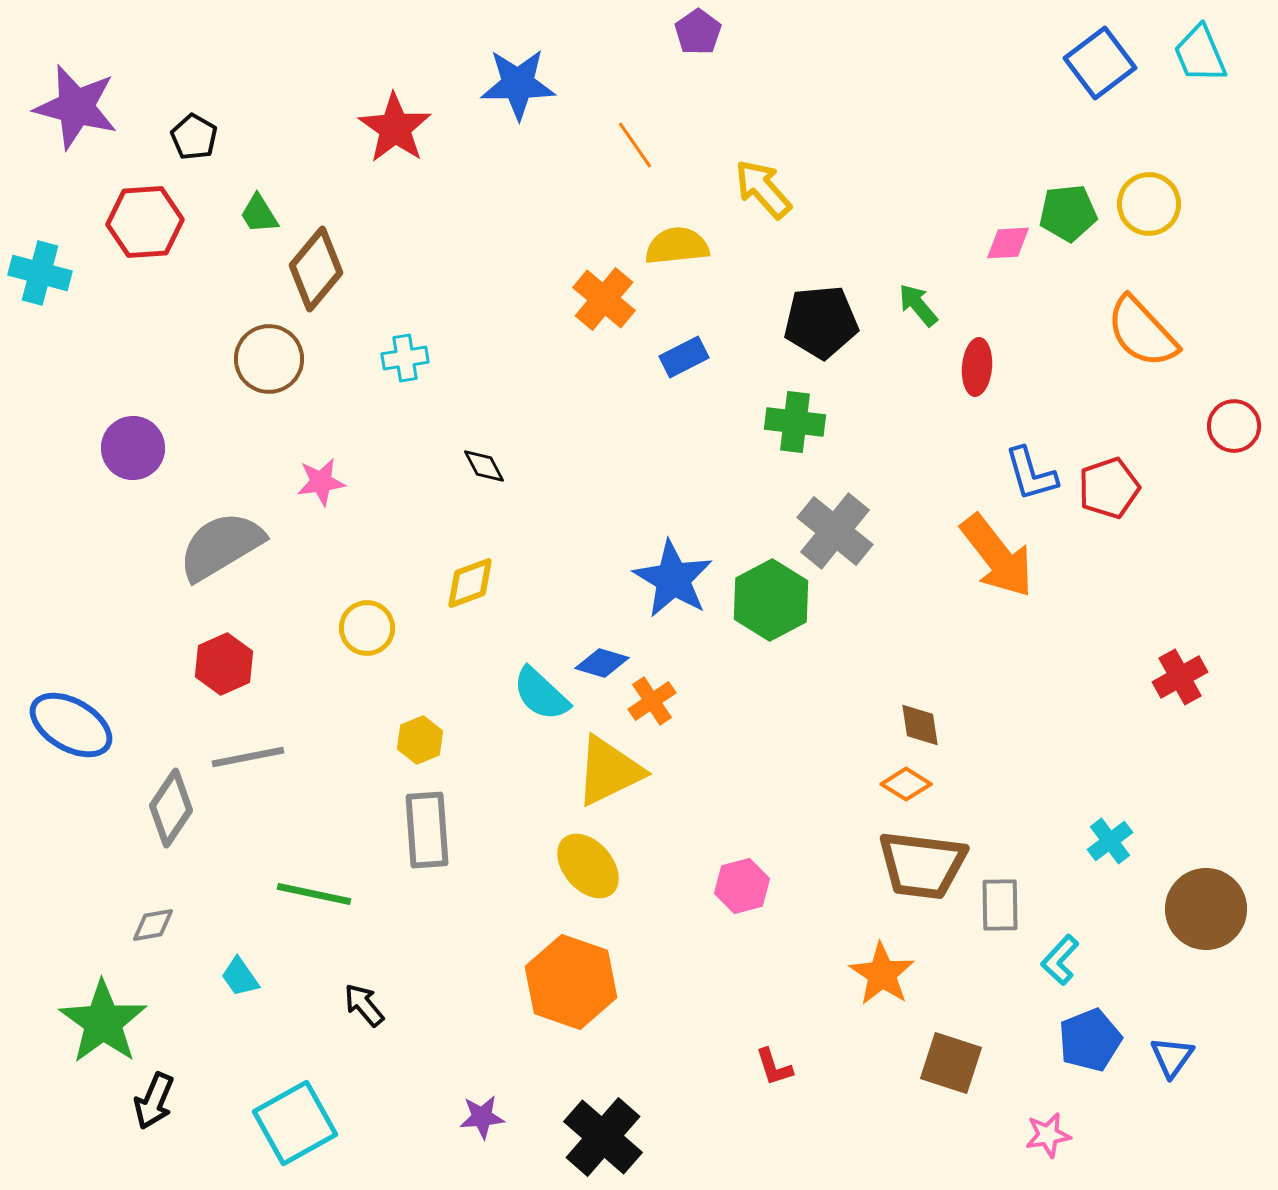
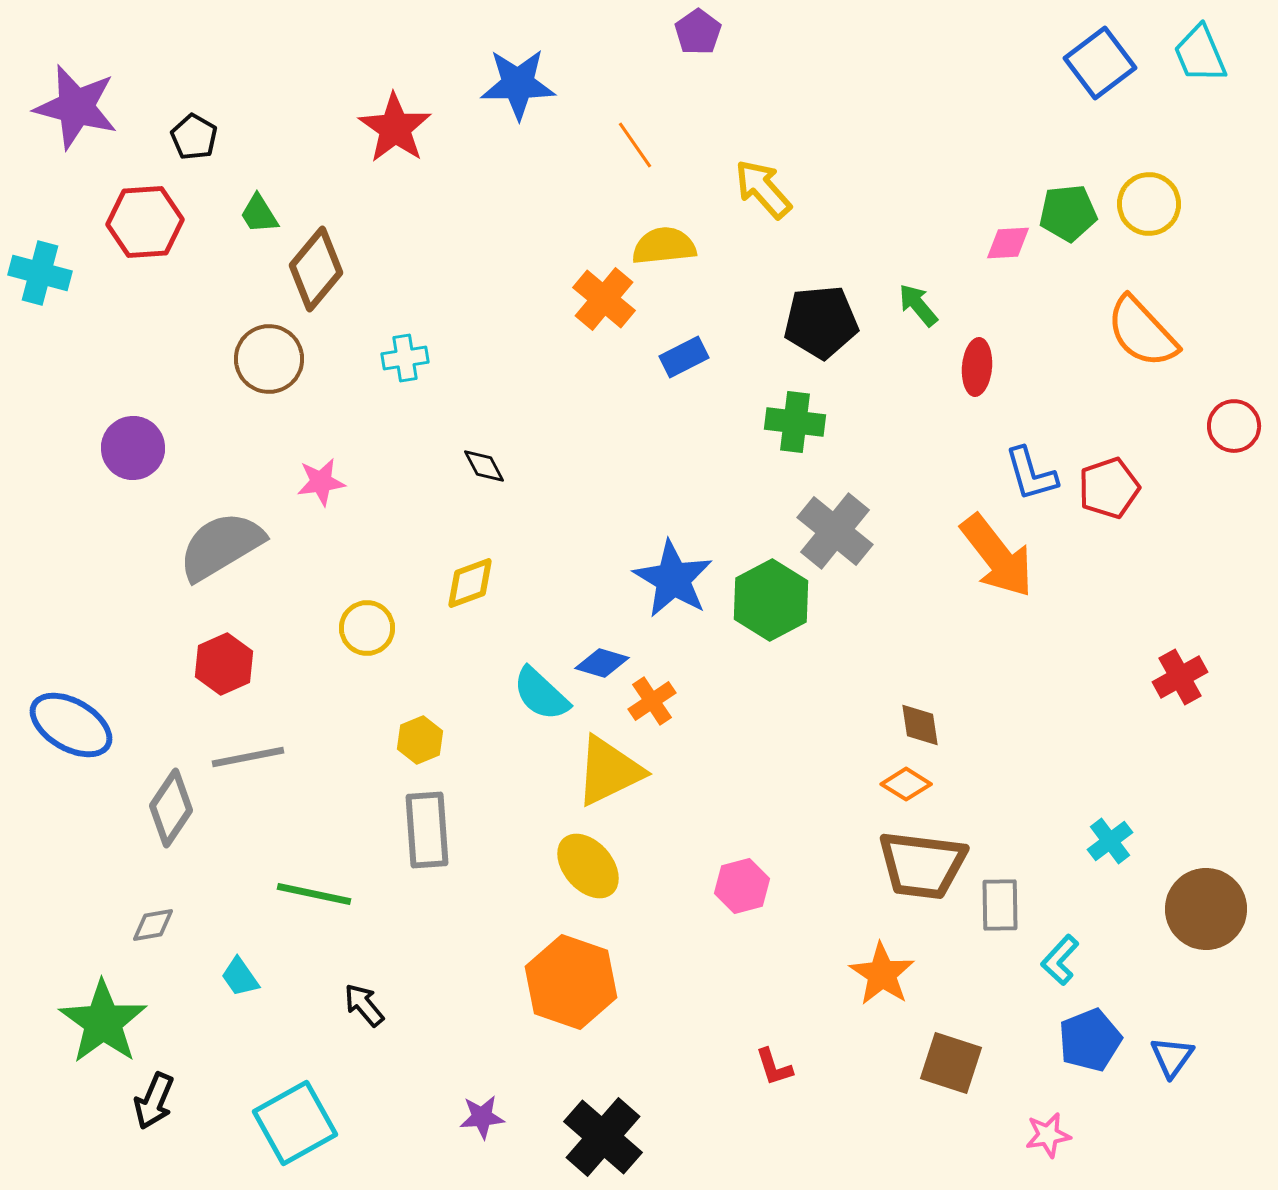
yellow semicircle at (677, 246): moved 13 px left
